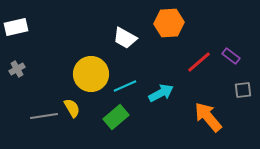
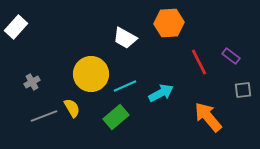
white rectangle: rotated 35 degrees counterclockwise
red line: rotated 76 degrees counterclockwise
gray cross: moved 15 px right, 13 px down
gray line: rotated 12 degrees counterclockwise
